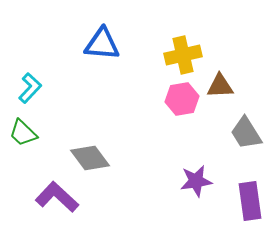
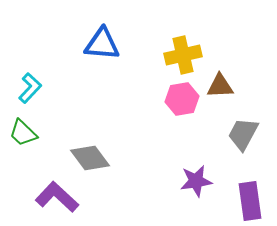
gray trapezoid: moved 3 px left, 1 px down; rotated 60 degrees clockwise
